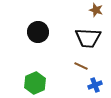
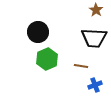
brown star: rotated 16 degrees clockwise
black trapezoid: moved 6 px right
brown line: rotated 16 degrees counterclockwise
green hexagon: moved 12 px right, 24 px up
